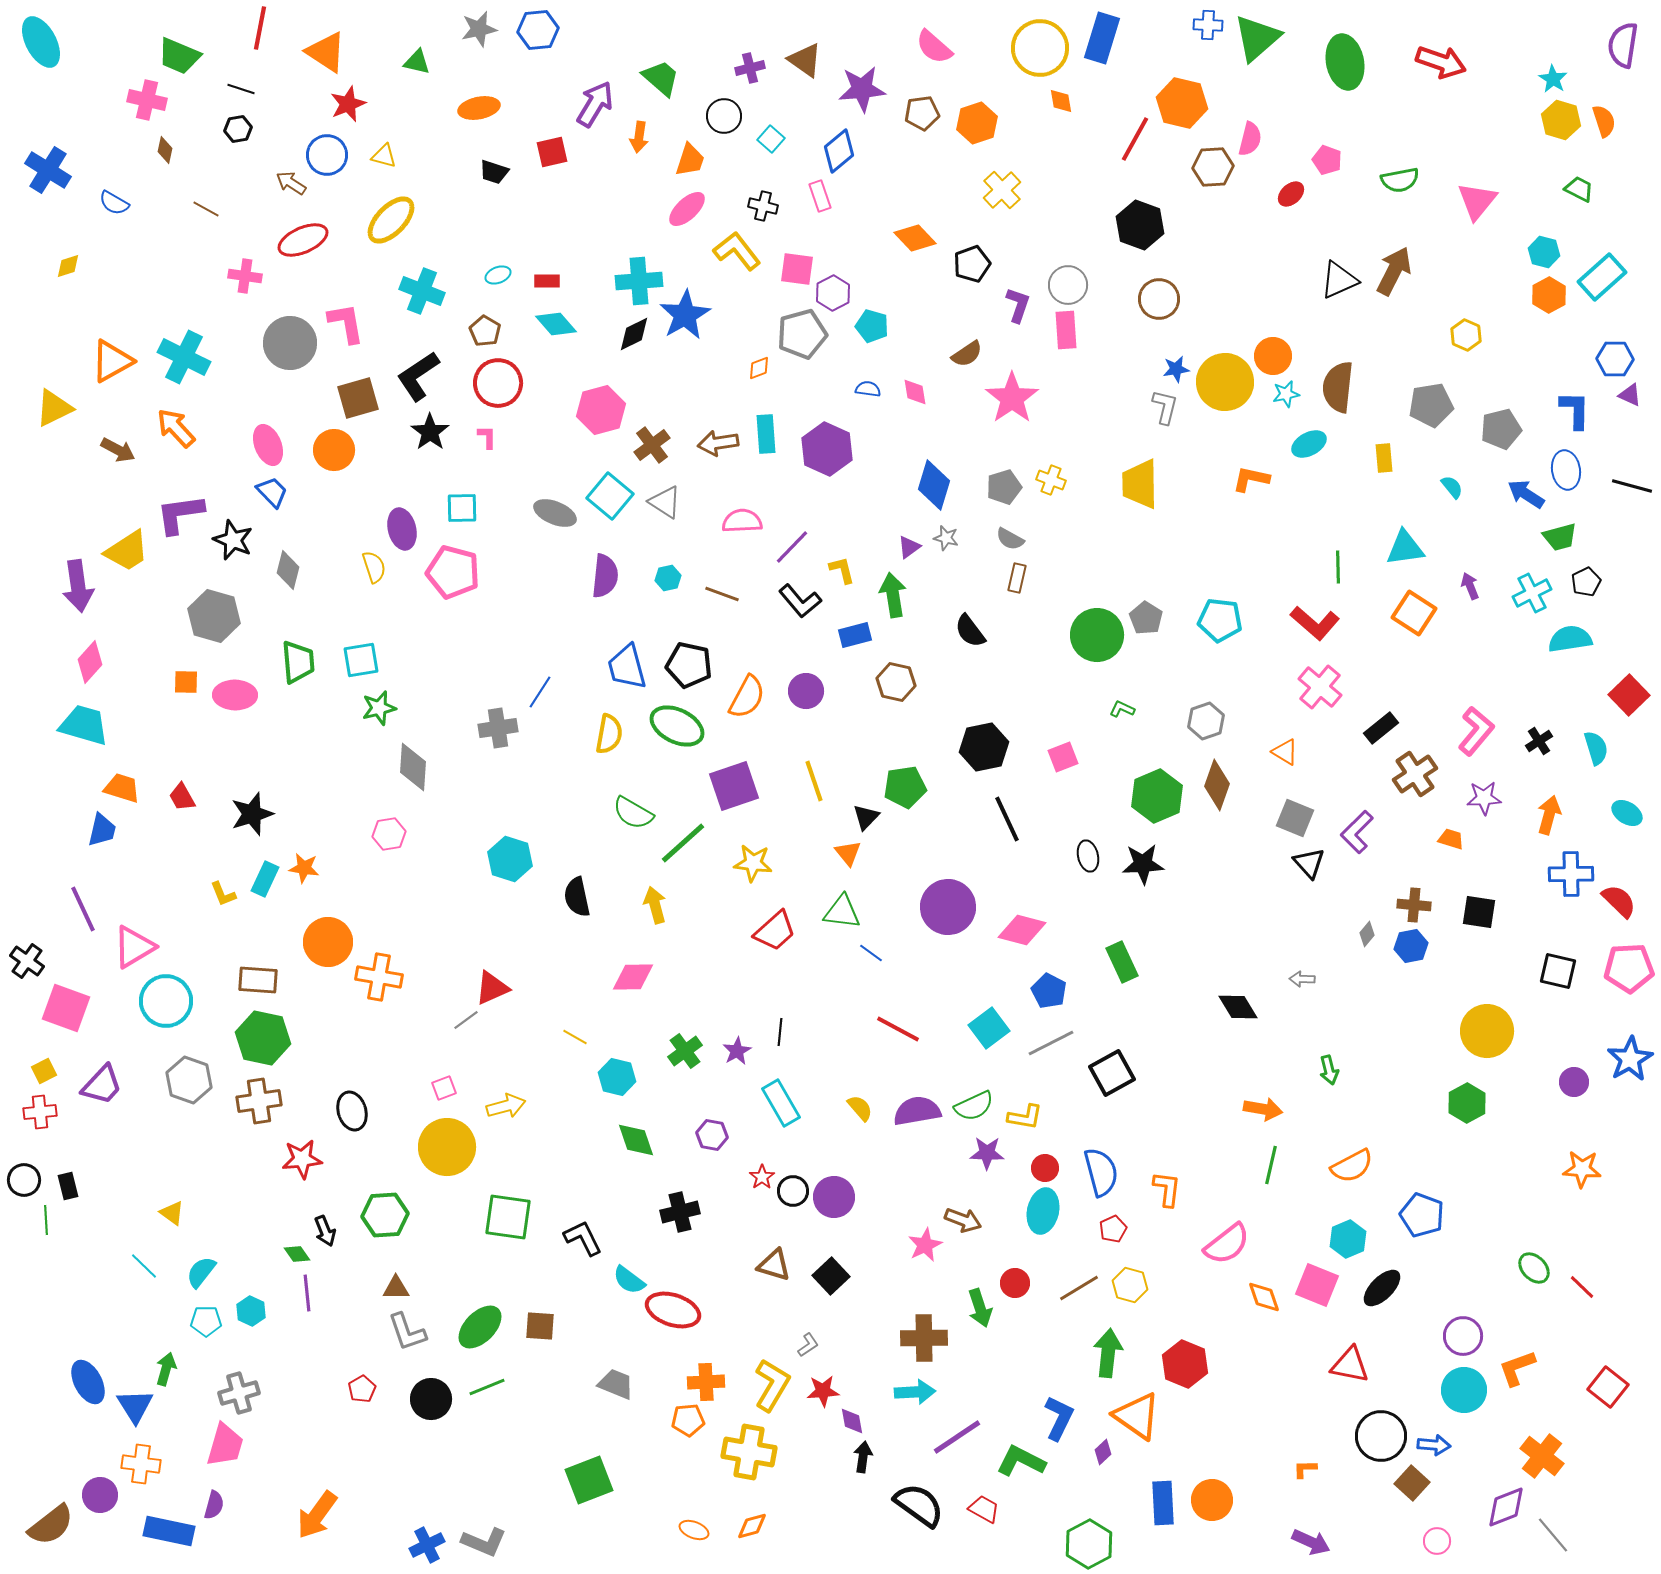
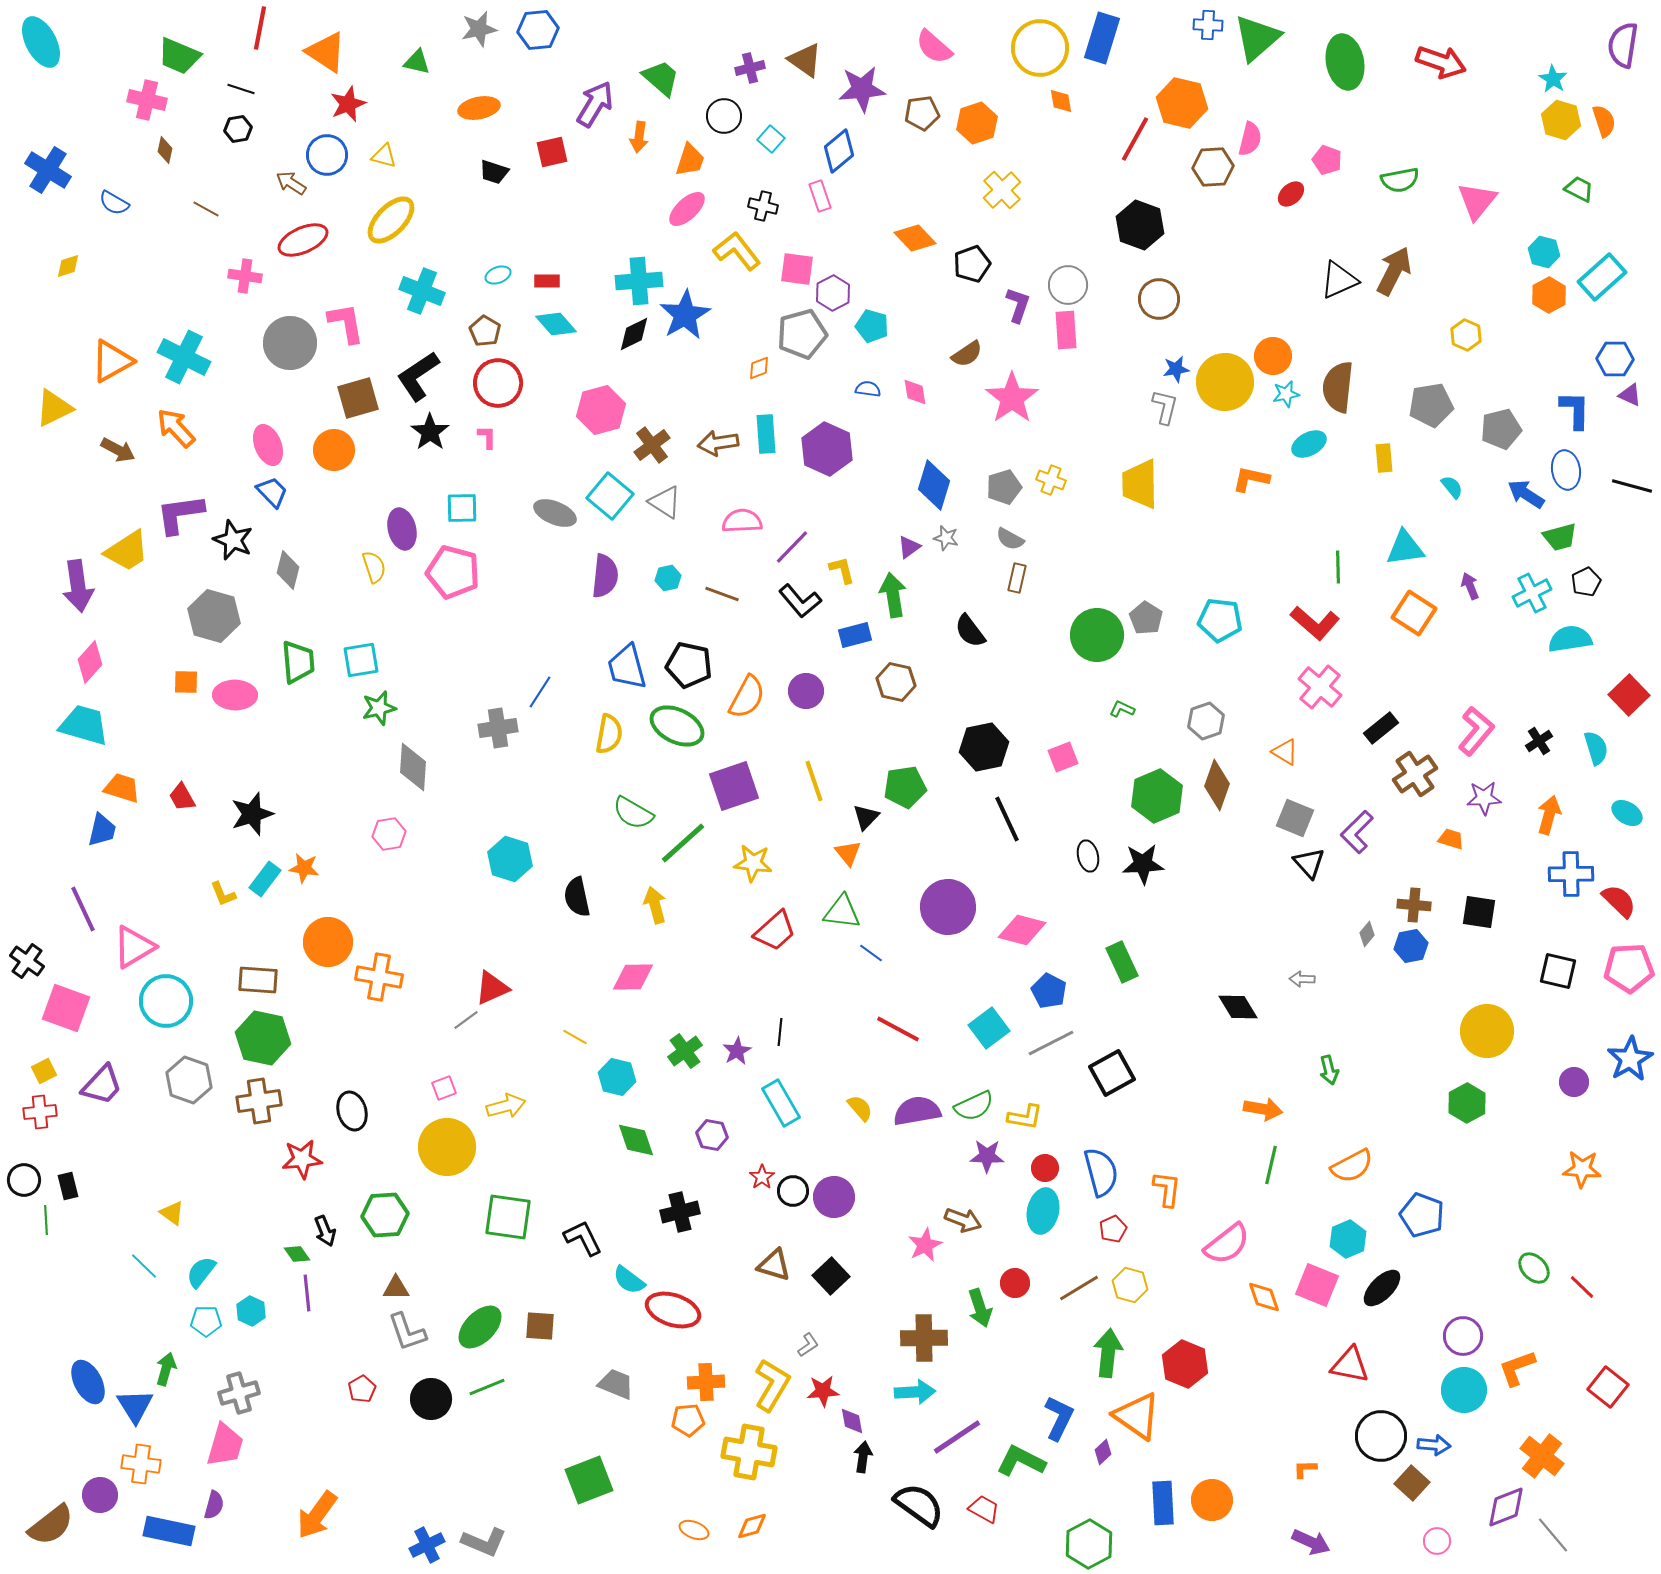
cyan rectangle at (265, 879): rotated 12 degrees clockwise
purple star at (987, 1153): moved 3 px down
